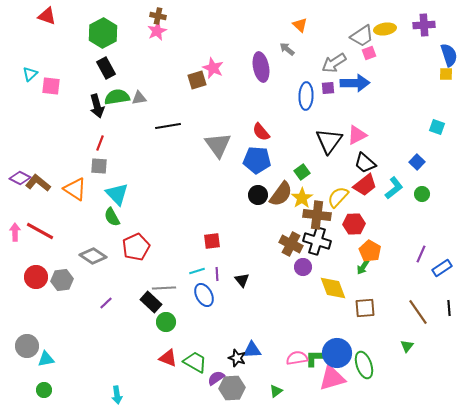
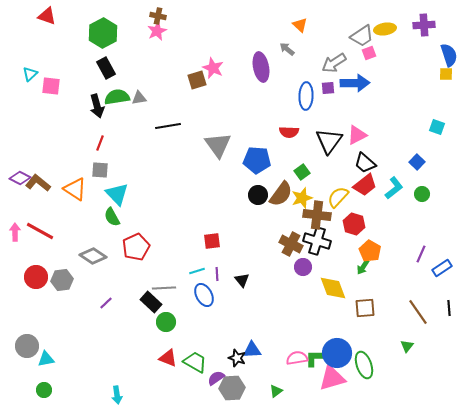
red semicircle at (261, 132): moved 28 px right; rotated 48 degrees counterclockwise
gray square at (99, 166): moved 1 px right, 4 px down
yellow star at (302, 198): rotated 15 degrees clockwise
red hexagon at (354, 224): rotated 20 degrees clockwise
